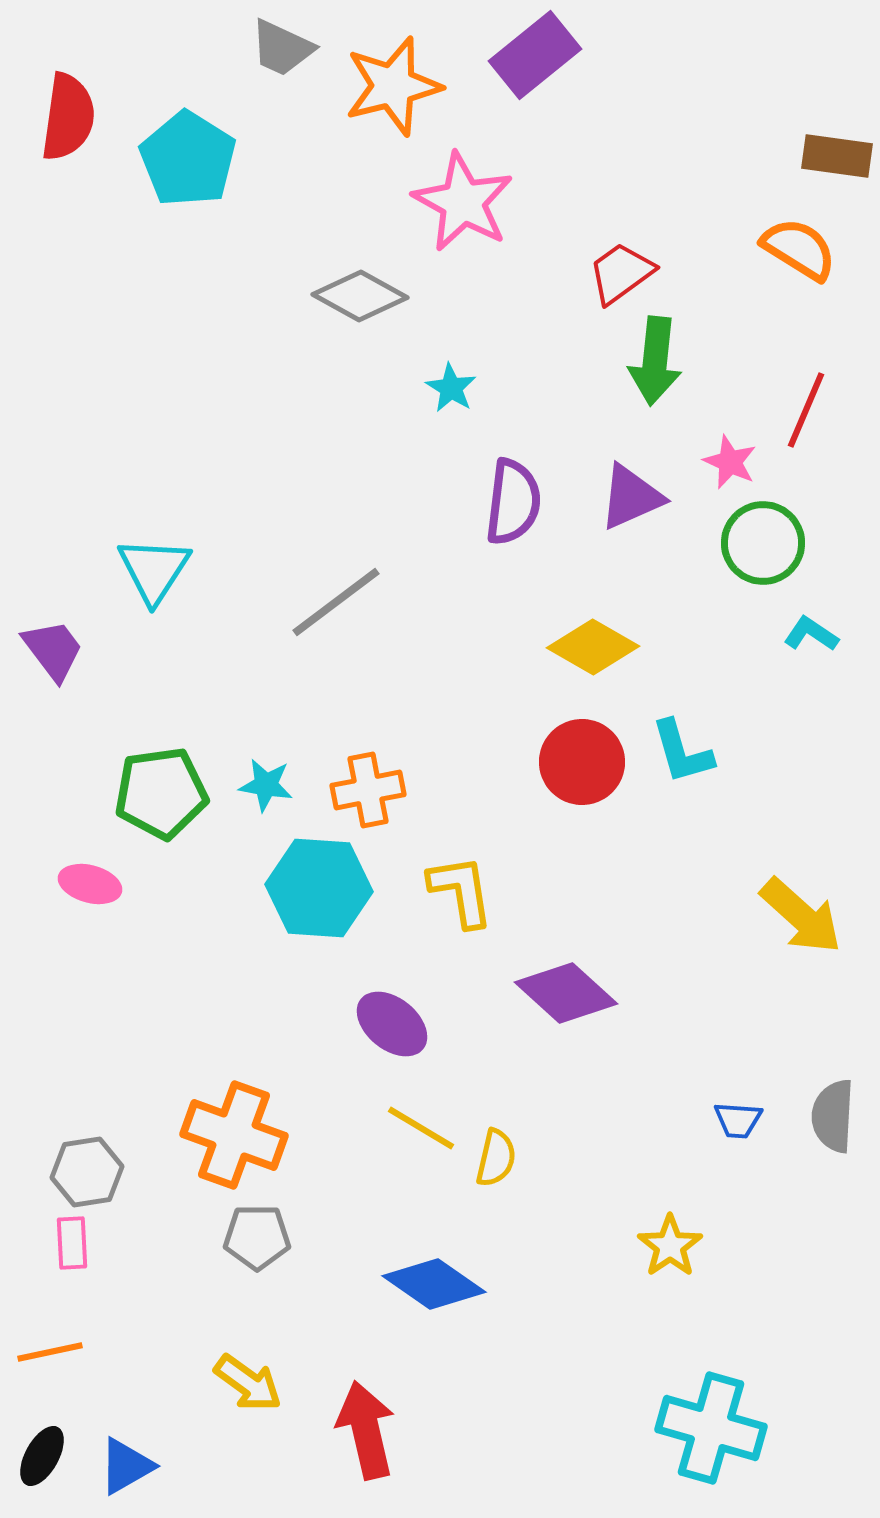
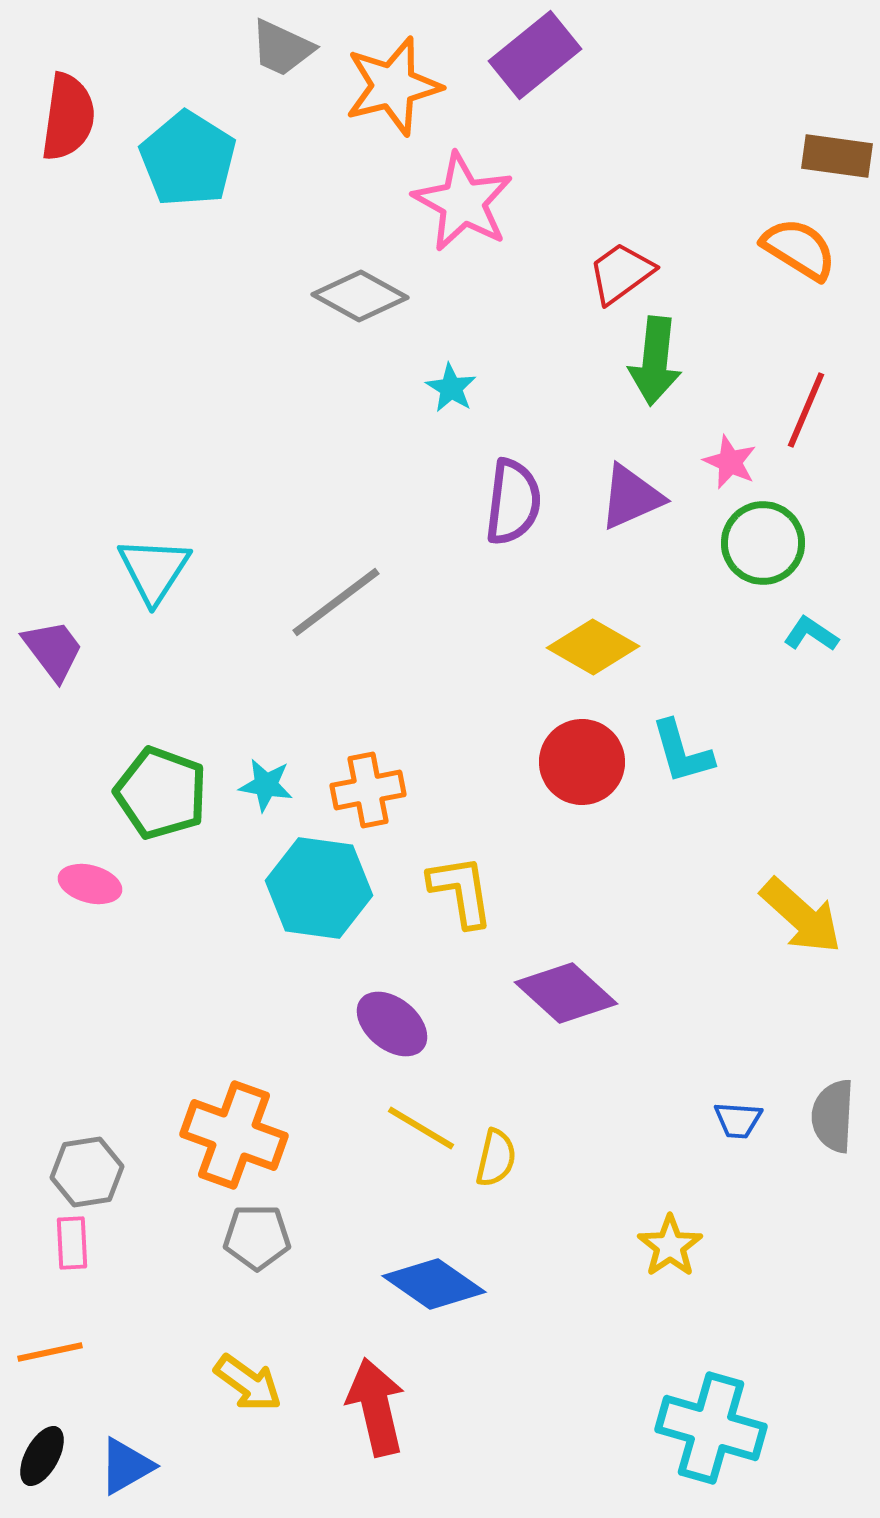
green pentagon at (161, 793): rotated 28 degrees clockwise
cyan hexagon at (319, 888): rotated 4 degrees clockwise
red arrow at (366, 1430): moved 10 px right, 23 px up
